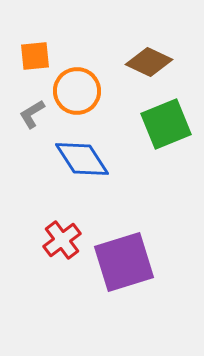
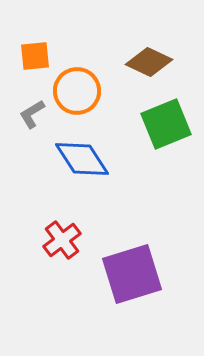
purple square: moved 8 px right, 12 px down
